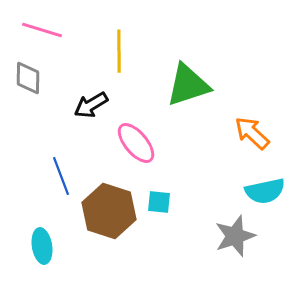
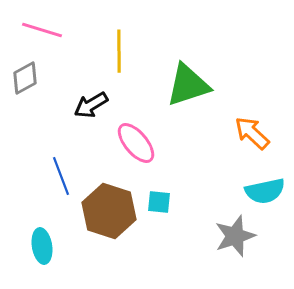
gray diamond: moved 3 px left; rotated 60 degrees clockwise
